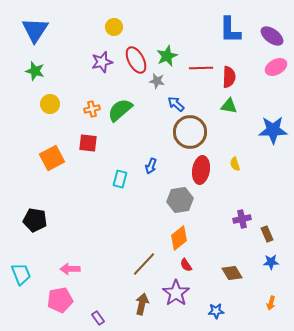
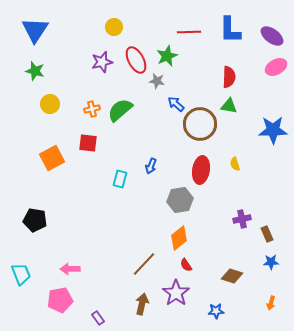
red line at (201, 68): moved 12 px left, 36 px up
brown circle at (190, 132): moved 10 px right, 8 px up
brown diamond at (232, 273): moved 3 px down; rotated 40 degrees counterclockwise
